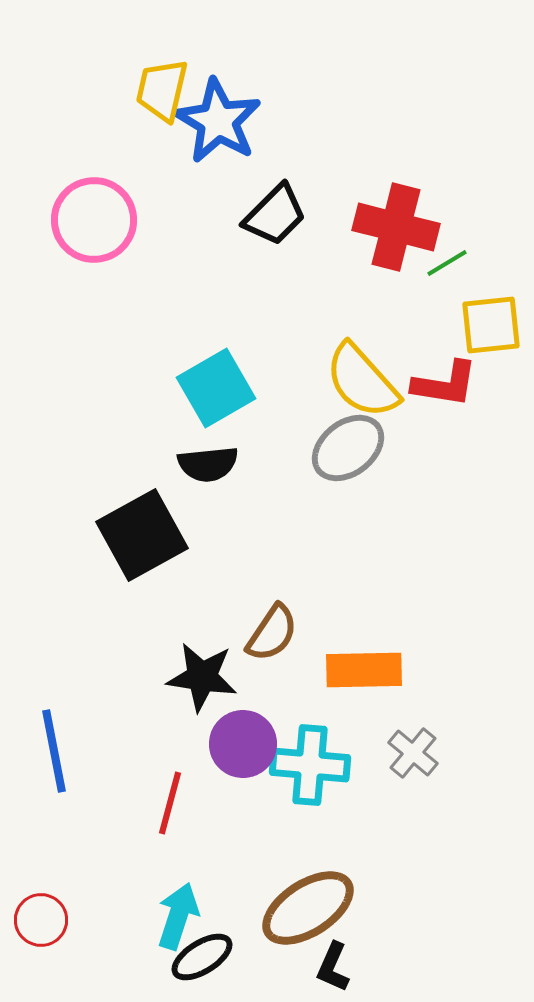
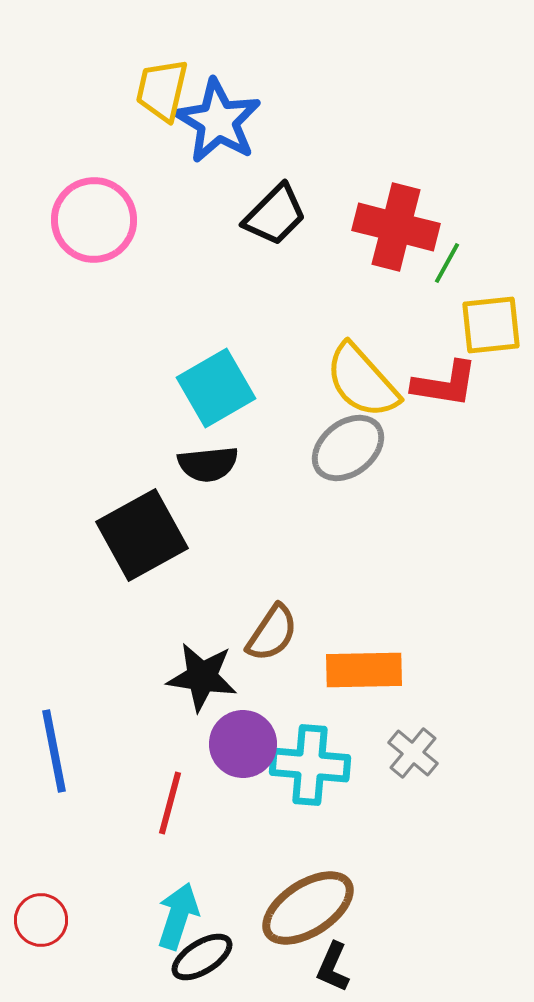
green line: rotated 30 degrees counterclockwise
